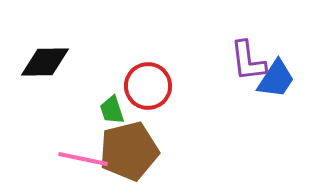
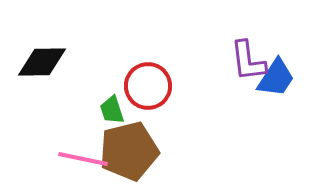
black diamond: moved 3 px left
blue trapezoid: moved 1 px up
